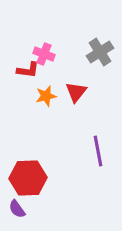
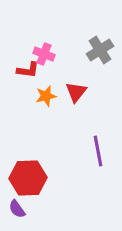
gray cross: moved 2 px up
